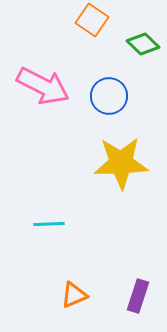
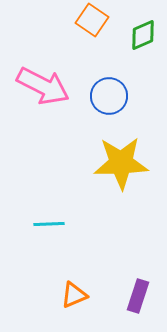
green diamond: moved 9 px up; rotated 68 degrees counterclockwise
